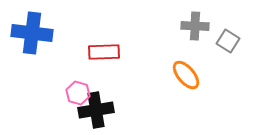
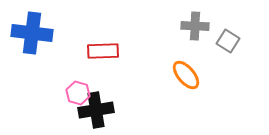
red rectangle: moved 1 px left, 1 px up
